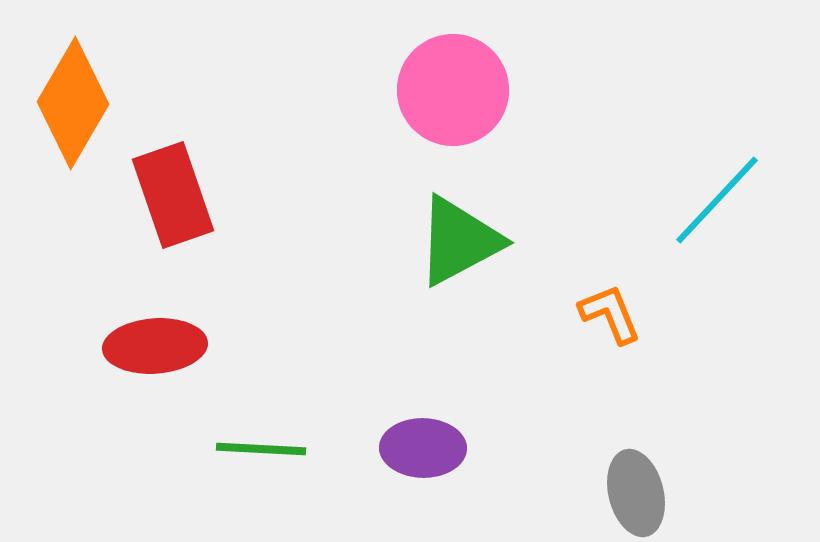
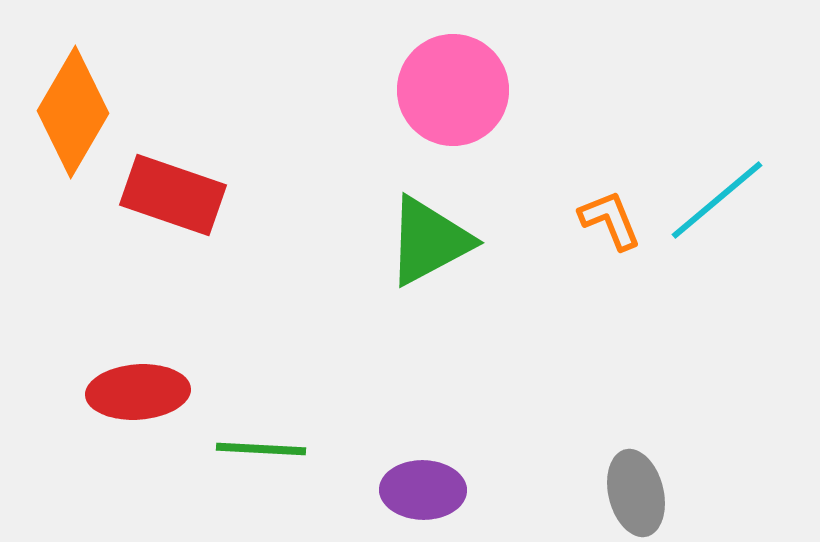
orange diamond: moved 9 px down
red rectangle: rotated 52 degrees counterclockwise
cyan line: rotated 7 degrees clockwise
green triangle: moved 30 px left
orange L-shape: moved 94 px up
red ellipse: moved 17 px left, 46 px down
purple ellipse: moved 42 px down
